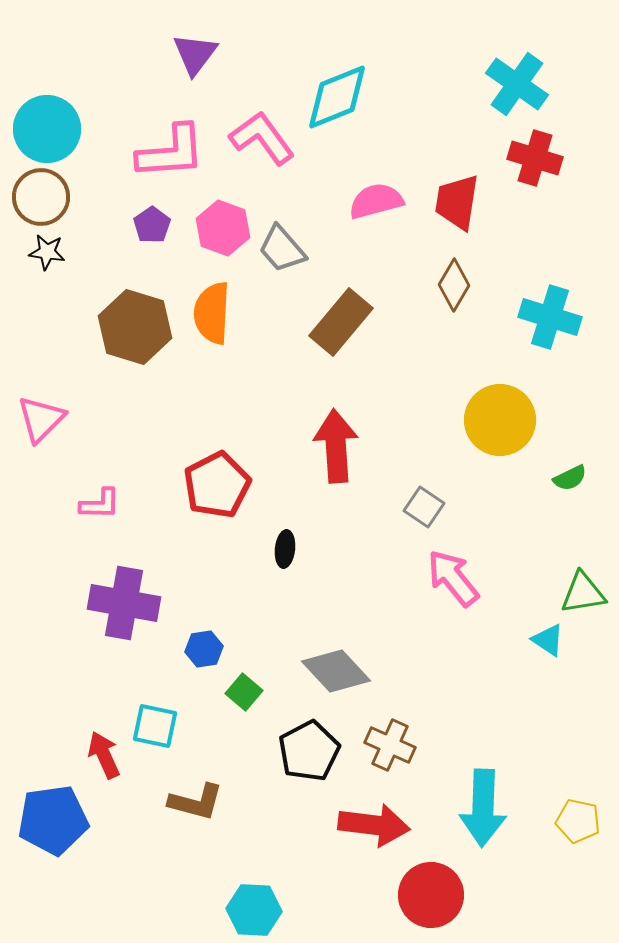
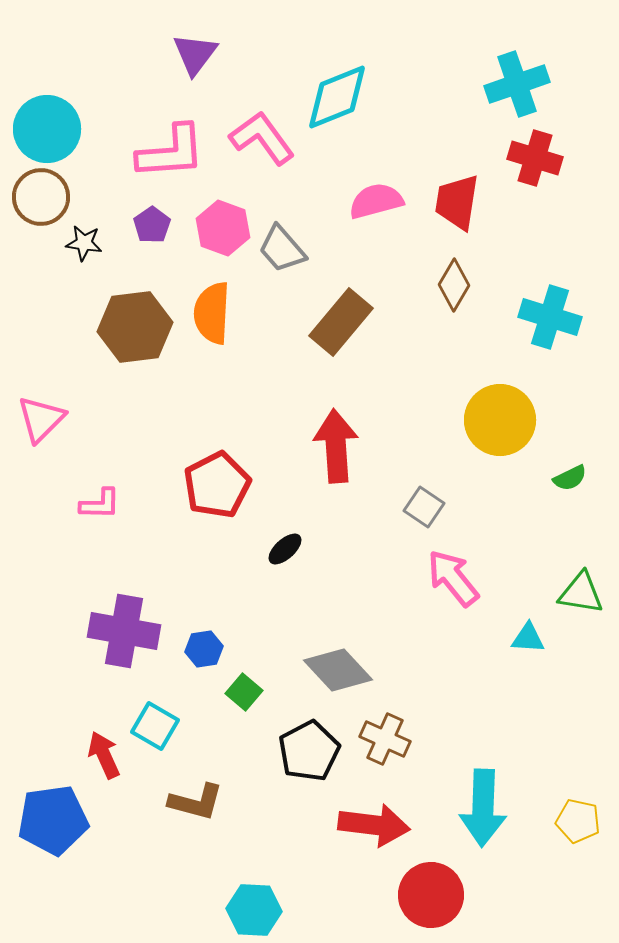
cyan cross at (517, 84): rotated 36 degrees clockwise
black star at (47, 252): moved 37 px right, 9 px up
brown hexagon at (135, 327): rotated 24 degrees counterclockwise
black ellipse at (285, 549): rotated 42 degrees clockwise
green triangle at (583, 593): moved 2 px left; rotated 18 degrees clockwise
purple cross at (124, 603): moved 28 px down
cyan triangle at (548, 640): moved 20 px left, 2 px up; rotated 30 degrees counterclockwise
gray diamond at (336, 671): moved 2 px right, 1 px up
cyan square at (155, 726): rotated 18 degrees clockwise
brown cross at (390, 745): moved 5 px left, 6 px up
